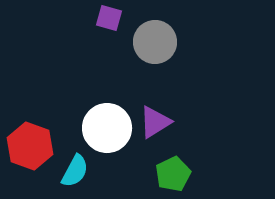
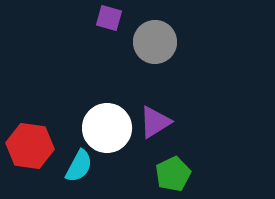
red hexagon: rotated 12 degrees counterclockwise
cyan semicircle: moved 4 px right, 5 px up
